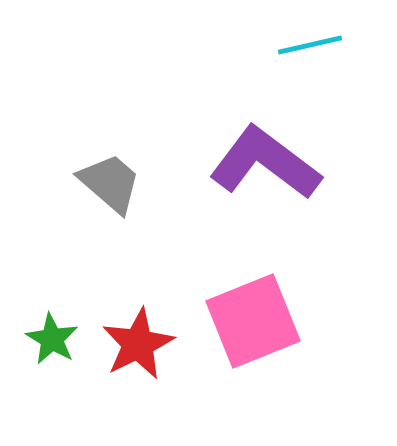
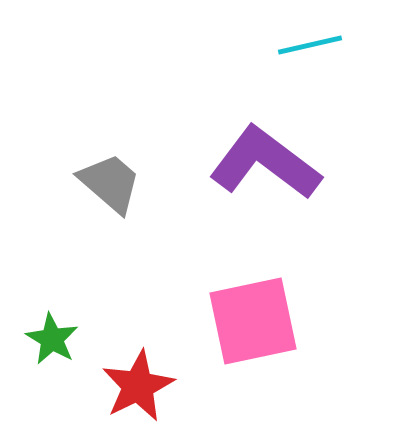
pink square: rotated 10 degrees clockwise
red star: moved 42 px down
